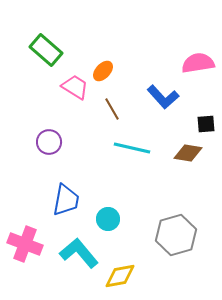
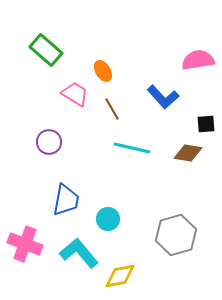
pink semicircle: moved 3 px up
orange ellipse: rotated 75 degrees counterclockwise
pink trapezoid: moved 7 px down
